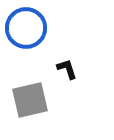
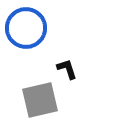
gray square: moved 10 px right
